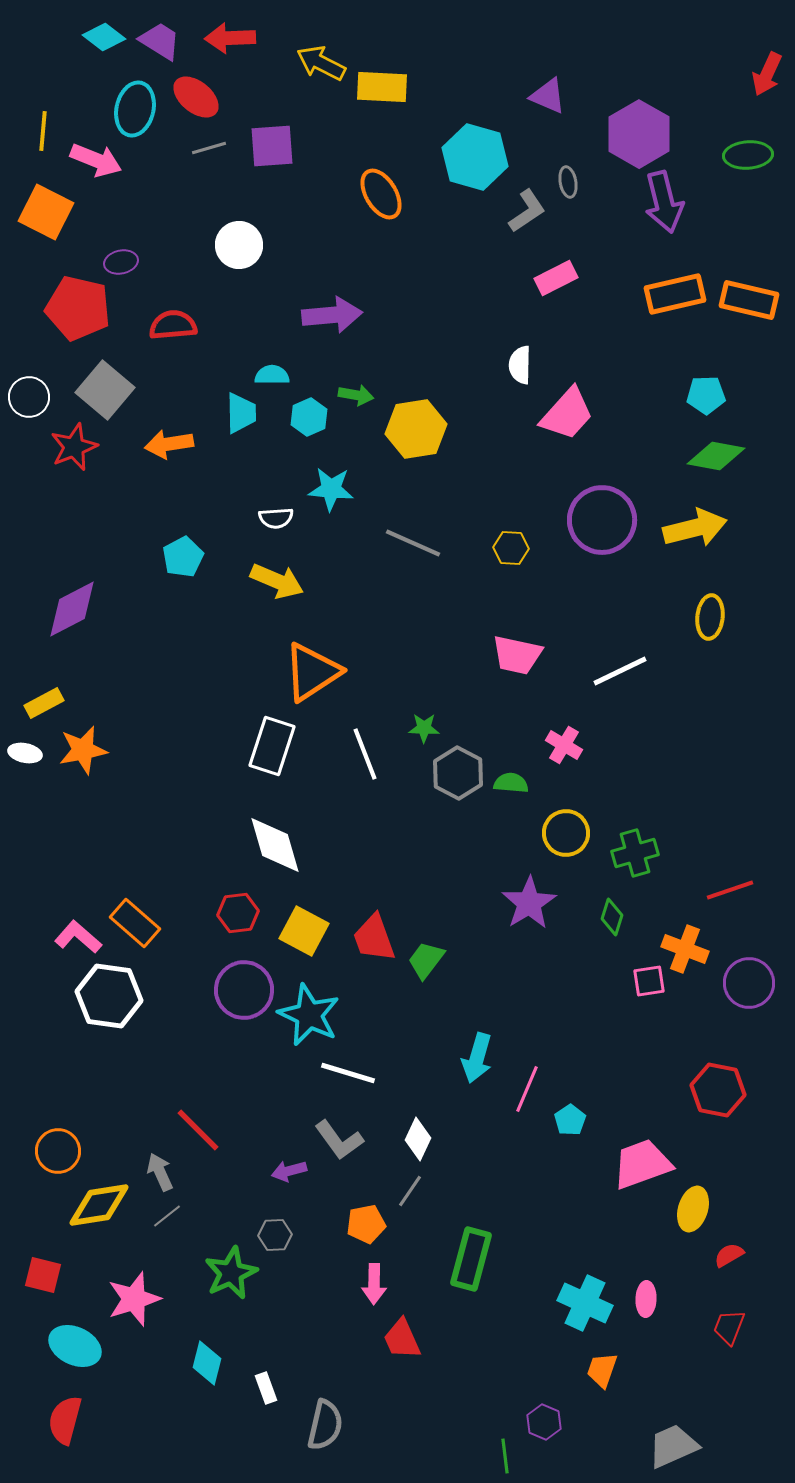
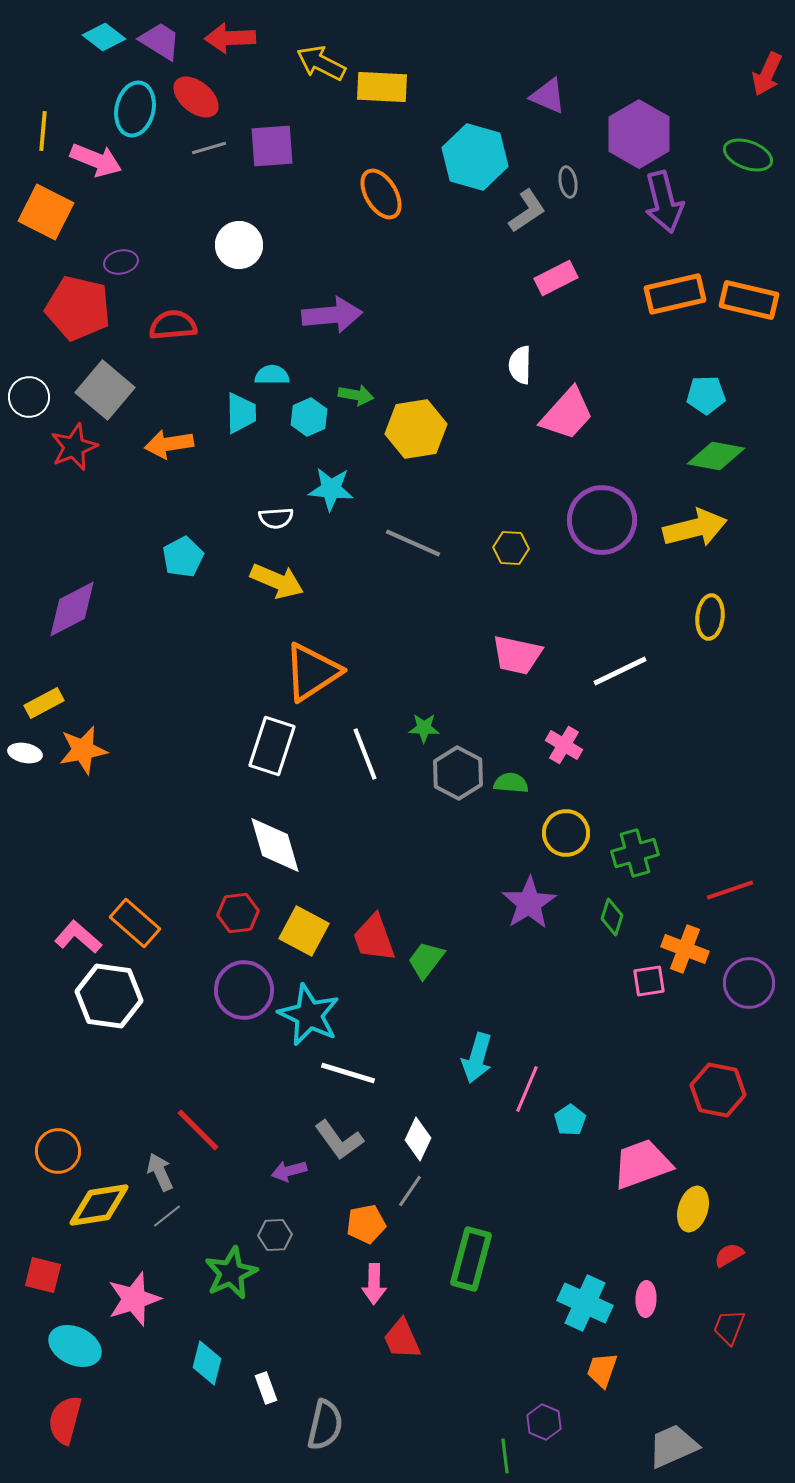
green ellipse at (748, 155): rotated 24 degrees clockwise
